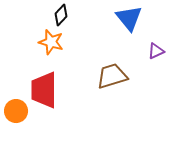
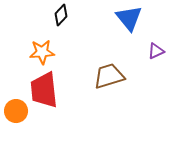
orange star: moved 9 px left, 10 px down; rotated 20 degrees counterclockwise
brown trapezoid: moved 3 px left
red trapezoid: rotated 6 degrees counterclockwise
